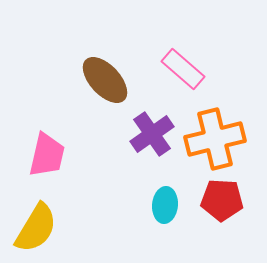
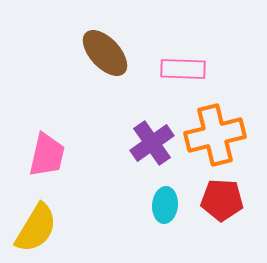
pink rectangle: rotated 39 degrees counterclockwise
brown ellipse: moved 27 px up
purple cross: moved 9 px down
orange cross: moved 4 px up
